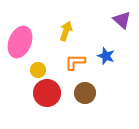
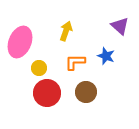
purple triangle: moved 2 px left, 6 px down
yellow circle: moved 1 px right, 2 px up
brown circle: moved 1 px right, 1 px up
